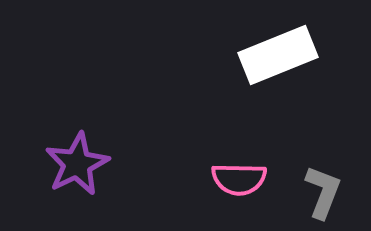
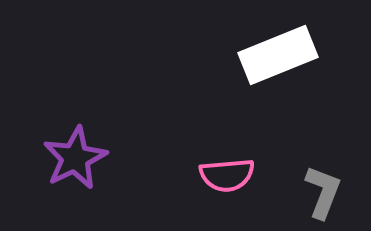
purple star: moved 2 px left, 6 px up
pink semicircle: moved 12 px left, 4 px up; rotated 6 degrees counterclockwise
